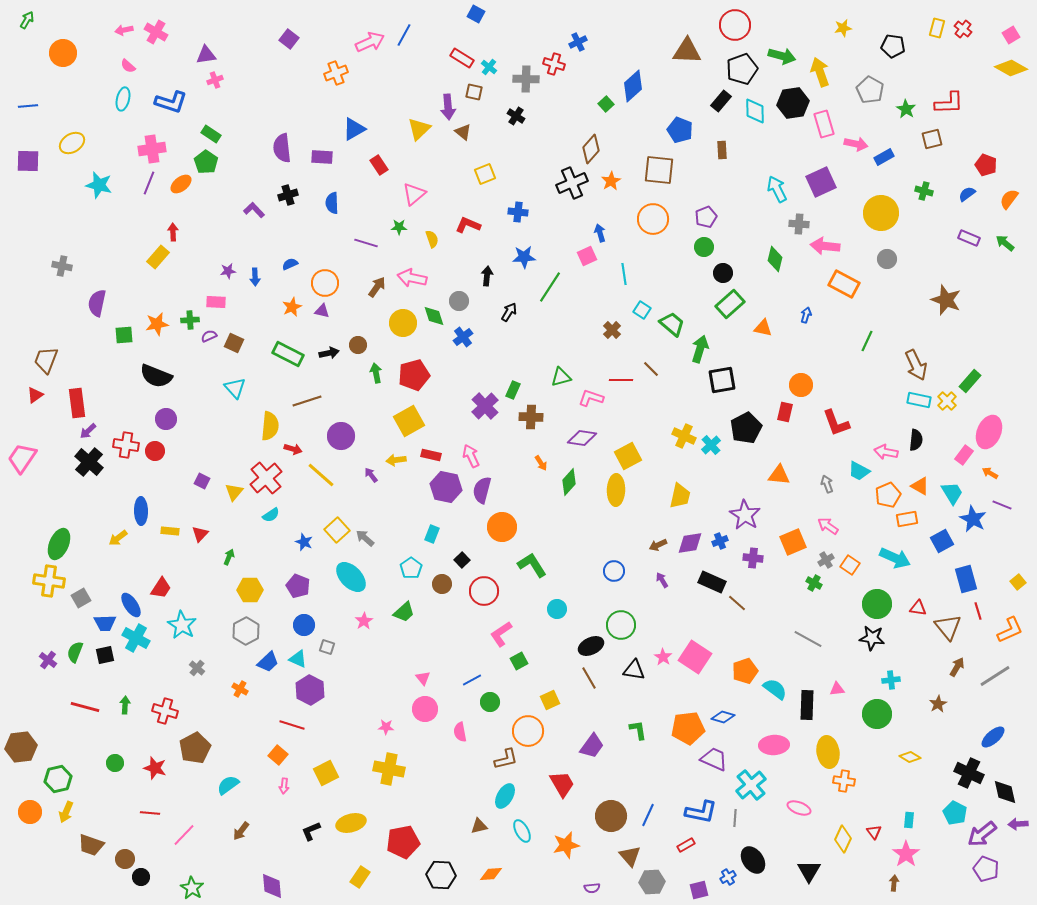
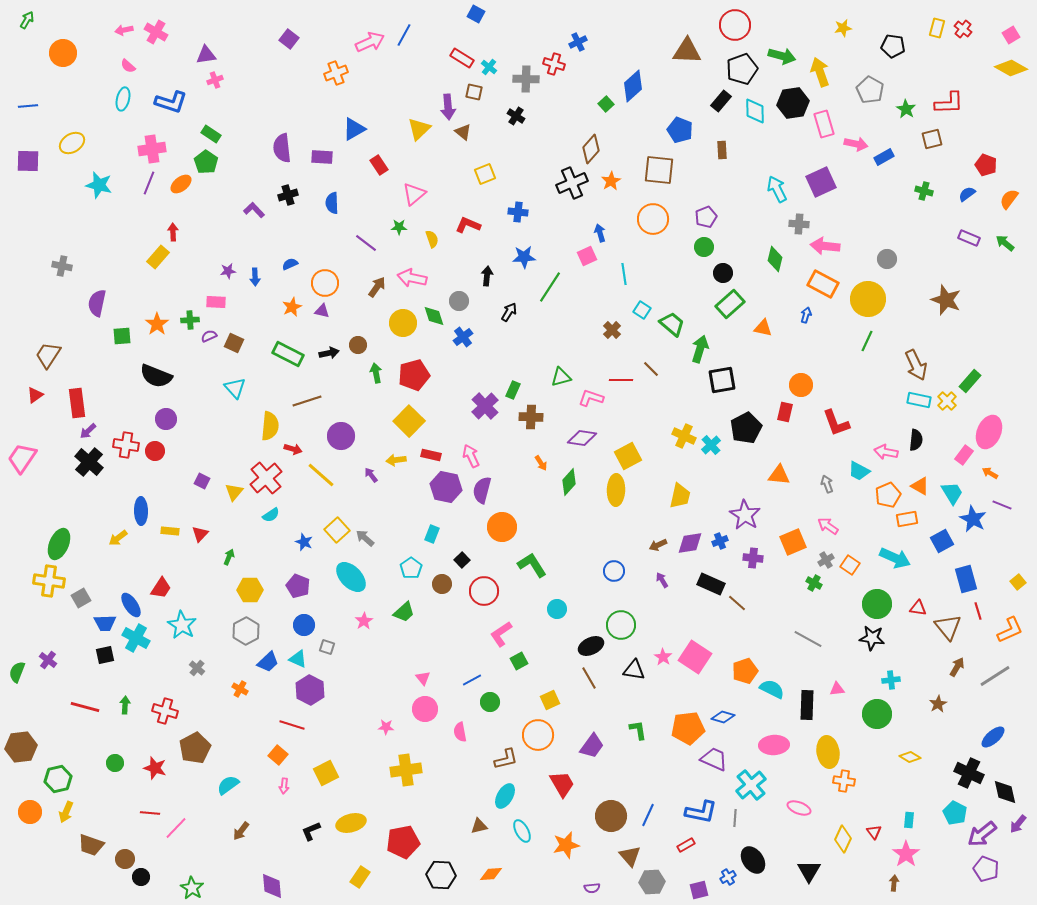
yellow circle at (881, 213): moved 13 px left, 86 px down
purple line at (366, 243): rotated 20 degrees clockwise
orange rectangle at (844, 284): moved 21 px left
orange star at (157, 324): rotated 25 degrees counterclockwise
green square at (124, 335): moved 2 px left, 1 px down
brown trapezoid at (46, 360): moved 2 px right, 5 px up; rotated 12 degrees clockwise
yellow square at (409, 421): rotated 16 degrees counterclockwise
black rectangle at (712, 582): moved 1 px left, 2 px down
green semicircle at (75, 652): moved 58 px left, 20 px down
cyan semicircle at (775, 689): moved 3 px left; rotated 10 degrees counterclockwise
orange circle at (528, 731): moved 10 px right, 4 px down
yellow cross at (389, 769): moved 17 px right, 1 px down; rotated 20 degrees counterclockwise
purple arrow at (1018, 824): rotated 48 degrees counterclockwise
pink line at (184, 835): moved 8 px left, 7 px up
